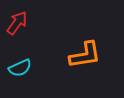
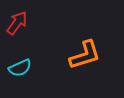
orange L-shape: rotated 8 degrees counterclockwise
